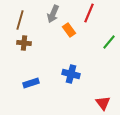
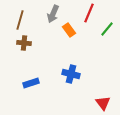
green line: moved 2 px left, 13 px up
